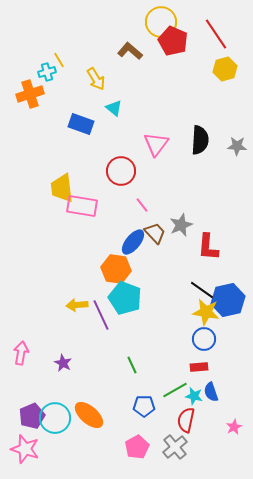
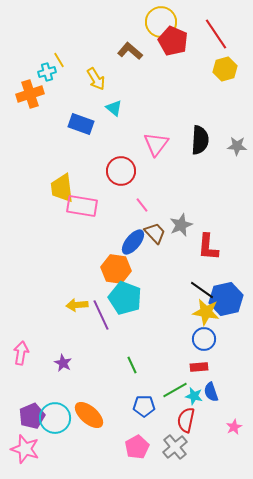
blue hexagon at (228, 300): moved 2 px left, 1 px up
